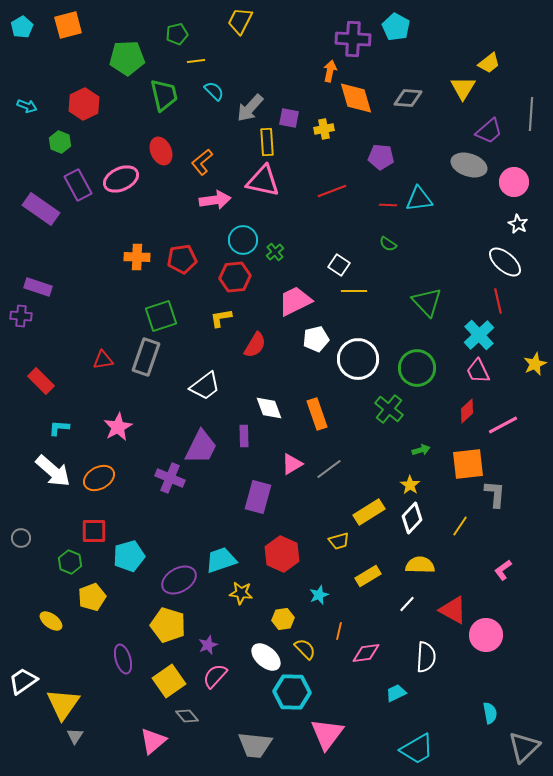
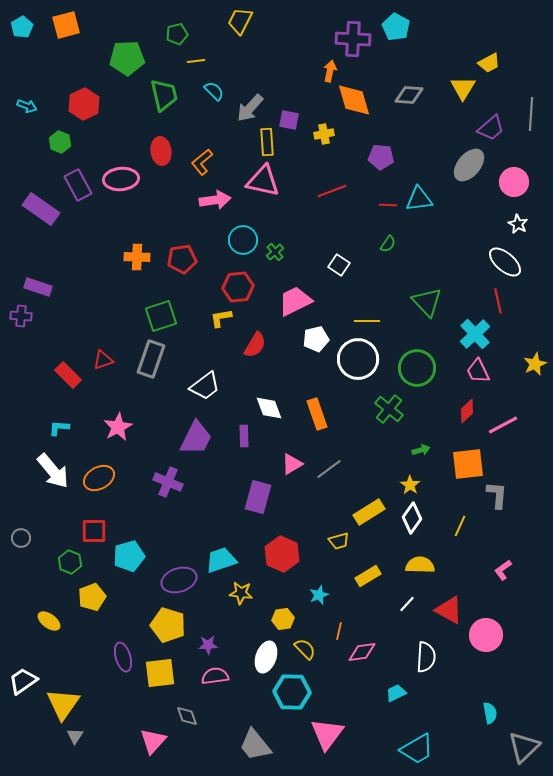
orange square at (68, 25): moved 2 px left
yellow trapezoid at (489, 63): rotated 10 degrees clockwise
orange diamond at (356, 98): moved 2 px left, 2 px down
gray diamond at (408, 98): moved 1 px right, 3 px up
purple square at (289, 118): moved 2 px down
yellow cross at (324, 129): moved 5 px down
purple trapezoid at (489, 131): moved 2 px right, 3 px up
red ellipse at (161, 151): rotated 16 degrees clockwise
gray ellipse at (469, 165): rotated 68 degrees counterclockwise
pink ellipse at (121, 179): rotated 20 degrees clockwise
green semicircle at (388, 244): rotated 90 degrees counterclockwise
red hexagon at (235, 277): moved 3 px right, 10 px down
yellow line at (354, 291): moved 13 px right, 30 px down
cyan cross at (479, 335): moved 4 px left, 1 px up
gray rectangle at (146, 357): moved 5 px right, 2 px down
red triangle at (103, 360): rotated 10 degrees counterclockwise
red rectangle at (41, 381): moved 27 px right, 6 px up
purple trapezoid at (201, 447): moved 5 px left, 9 px up
white arrow at (53, 471): rotated 9 degrees clockwise
purple cross at (170, 478): moved 2 px left, 4 px down
gray L-shape at (495, 494): moved 2 px right, 1 px down
white diamond at (412, 518): rotated 8 degrees counterclockwise
yellow line at (460, 526): rotated 10 degrees counterclockwise
purple ellipse at (179, 580): rotated 12 degrees clockwise
red triangle at (453, 610): moved 4 px left
yellow ellipse at (51, 621): moved 2 px left
purple star at (208, 645): rotated 18 degrees clockwise
pink diamond at (366, 653): moved 4 px left, 1 px up
white ellipse at (266, 657): rotated 68 degrees clockwise
purple ellipse at (123, 659): moved 2 px up
pink semicircle at (215, 676): rotated 40 degrees clockwise
yellow square at (169, 681): moved 9 px left, 8 px up; rotated 28 degrees clockwise
gray diamond at (187, 716): rotated 20 degrees clockwise
pink triangle at (153, 741): rotated 8 degrees counterclockwise
gray trapezoid at (255, 745): rotated 45 degrees clockwise
